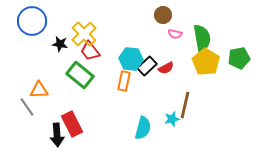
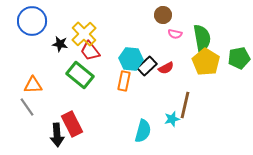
orange triangle: moved 6 px left, 5 px up
cyan semicircle: moved 3 px down
